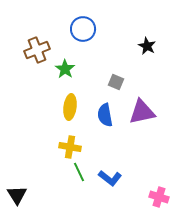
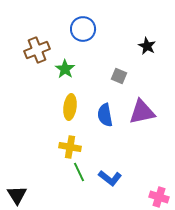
gray square: moved 3 px right, 6 px up
